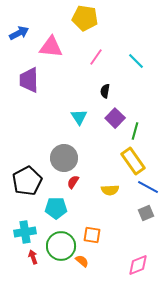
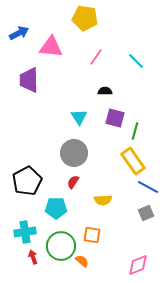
black semicircle: rotated 80 degrees clockwise
purple square: rotated 30 degrees counterclockwise
gray circle: moved 10 px right, 5 px up
yellow semicircle: moved 7 px left, 10 px down
